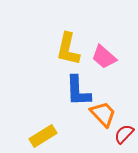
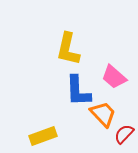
pink trapezoid: moved 10 px right, 20 px down
yellow rectangle: rotated 12 degrees clockwise
